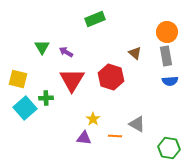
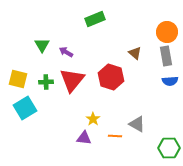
green triangle: moved 2 px up
red triangle: rotated 8 degrees clockwise
green cross: moved 16 px up
cyan square: rotated 10 degrees clockwise
green hexagon: rotated 10 degrees counterclockwise
